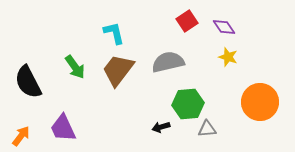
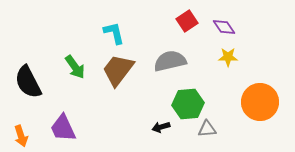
yellow star: rotated 18 degrees counterclockwise
gray semicircle: moved 2 px right, 1 px up
orange arrow: rotated 125 degrees clockwise
